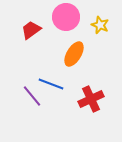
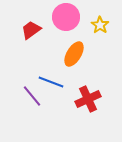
yellow star: rotated 12 degrees clockwise
blue line: moved 2 px up
red cross: moved 3 px left
